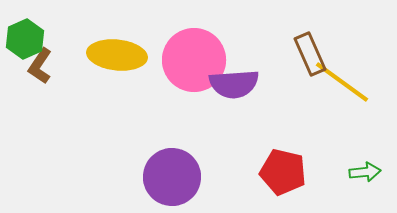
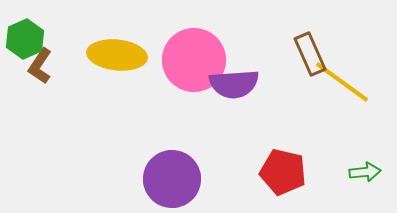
purple circle: moved 2 px down
